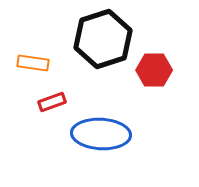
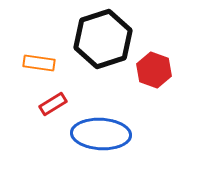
orange rectangle: moved 6 px right
red hexagon: rotated 20 degrees clockwise
red rectangle: moved 1 px right, 2 px down; rotated 12 degrees counterclockwise
